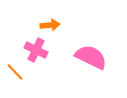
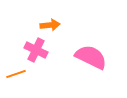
orange line: moved 1 px right, 2 px down; rotated 66 degrees counterclockwise
